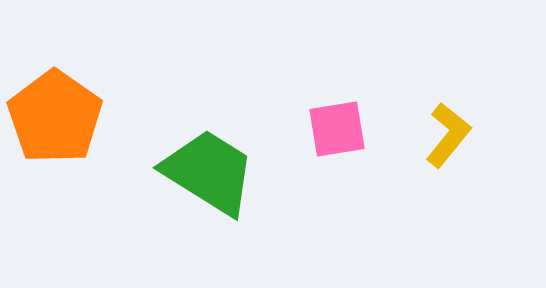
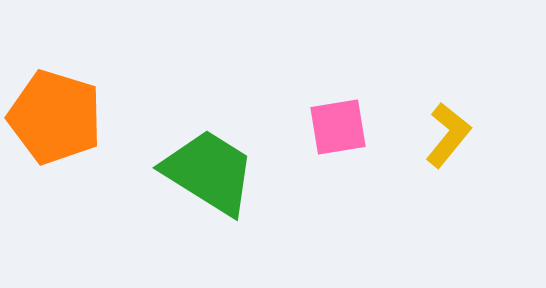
orange pentagon: rotated 18 degrees counterclockwise
pink square: moved 1 px right, 2 px up
